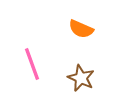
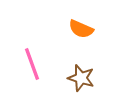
brown star: rotated 8 degrees counterclockwise
